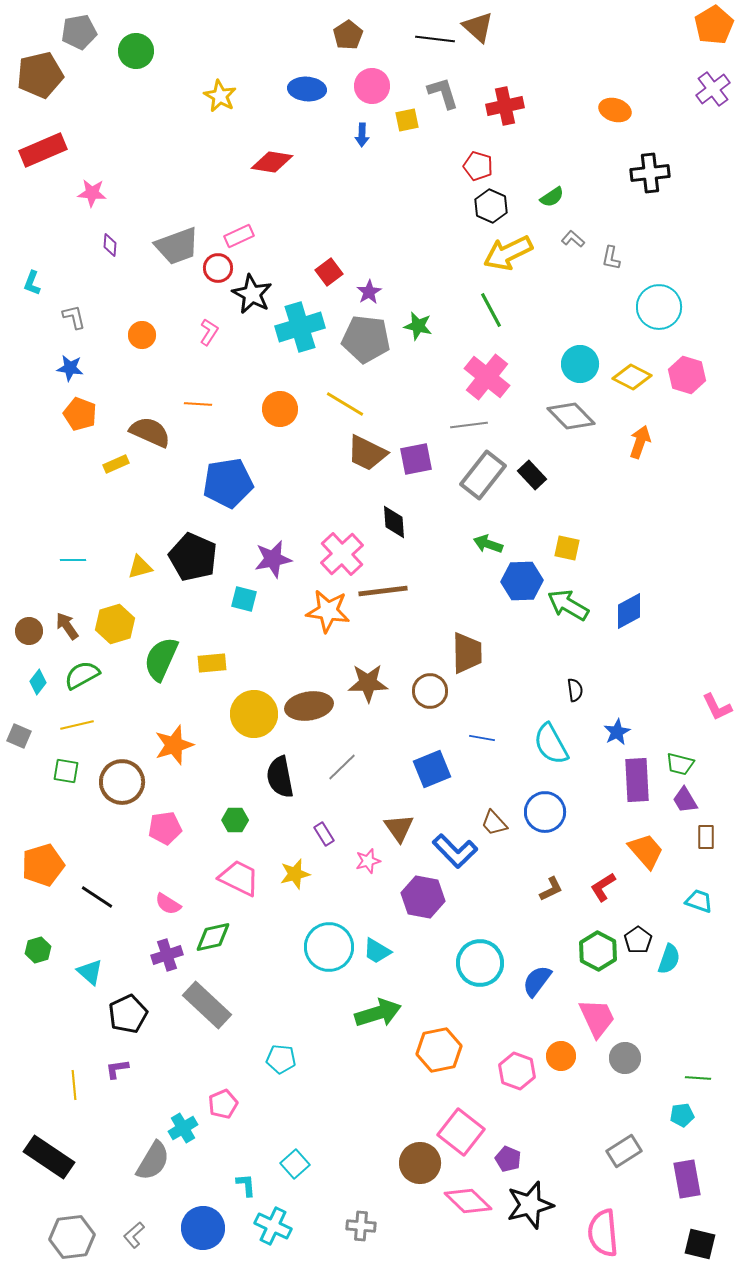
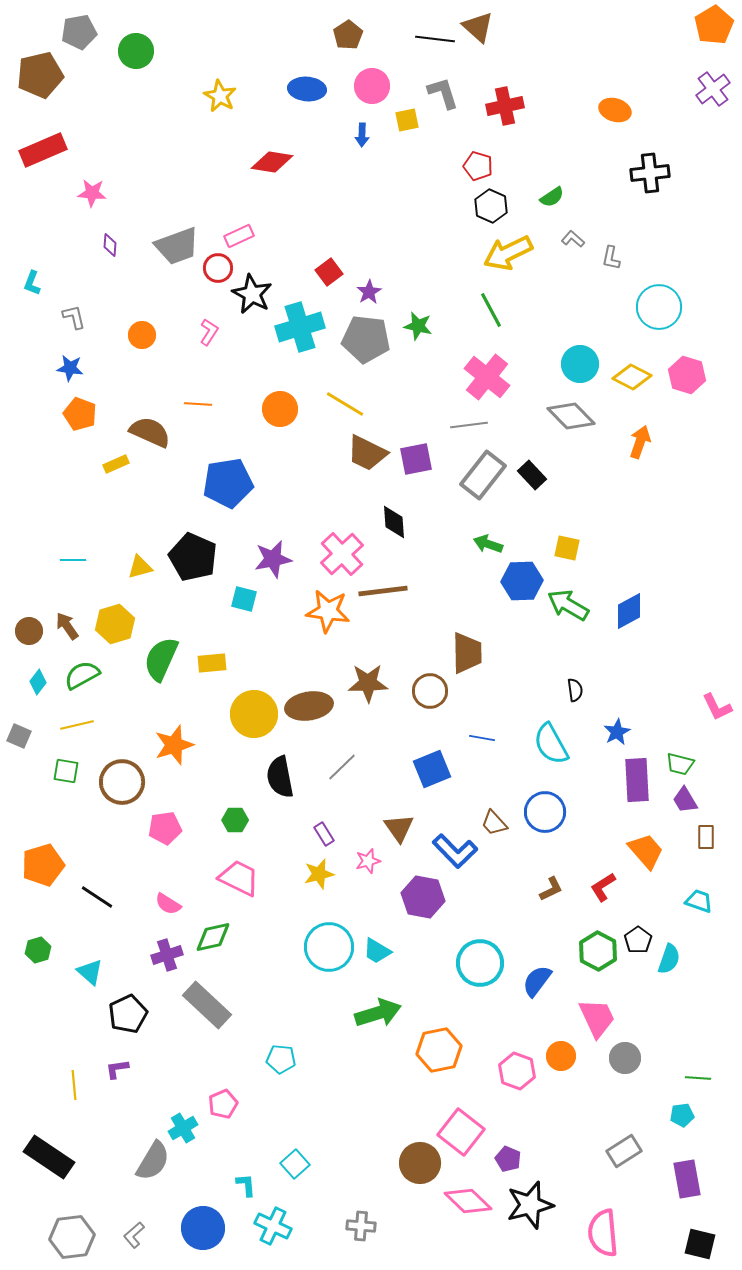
yellow star at (295, 874): moved 24 px right
